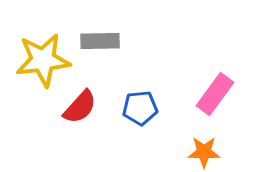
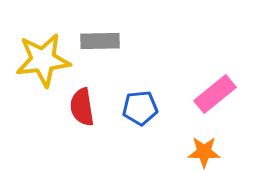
pink rectangle: rotated 15 degrees clockwise
red semicircle: moved 2 px right; rotated 129 degrees clockwise
